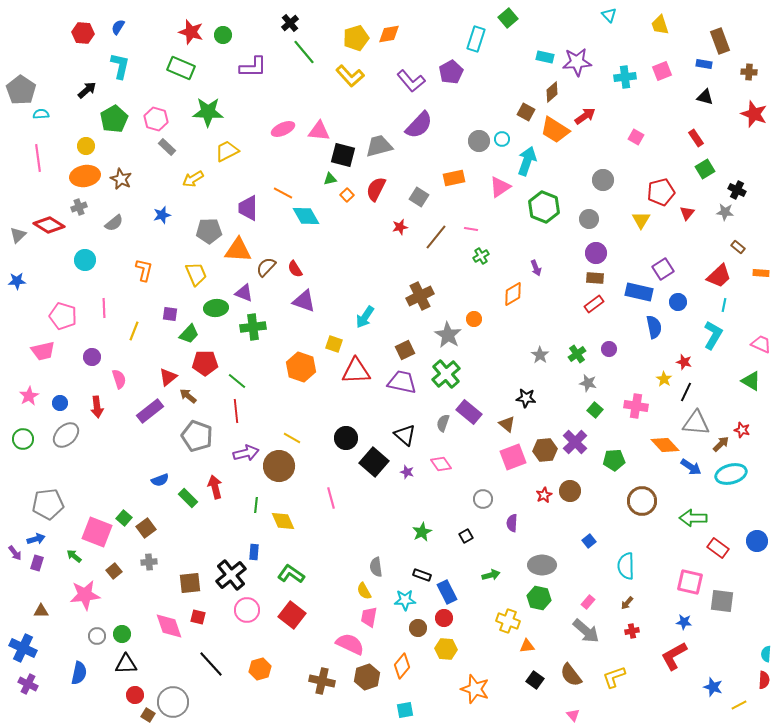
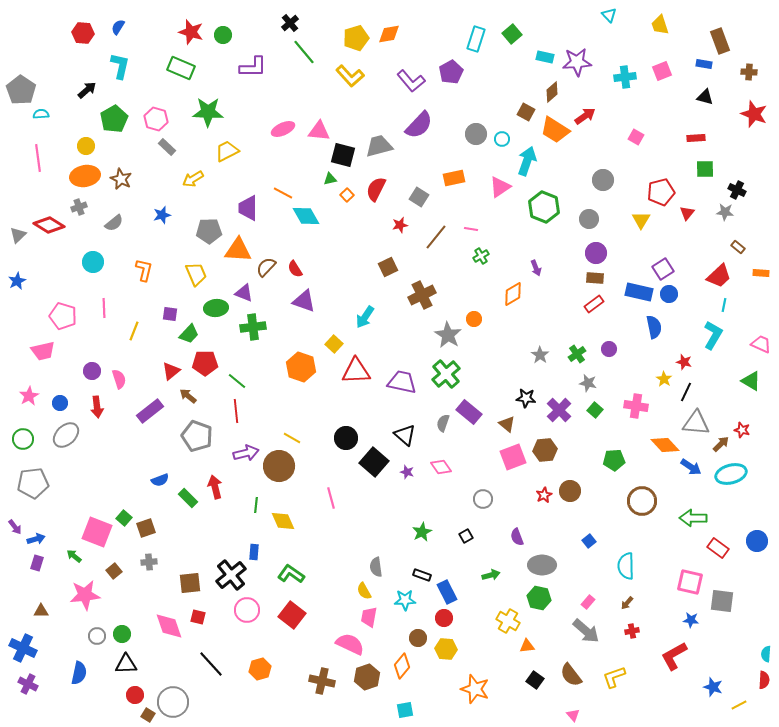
green square at (508, 18): moved 4 px right, 16 px down
red rectangle at (696, 138): rotated 60 degrees counterclockwise
gray circle at (479, 141): moved 3 px left, 7 px up
green square at (705, 169): rotated 30 degrees clockwise
red star at (400, 227): moved 2 px up
cyan circle at (85, 260): moved 8 px right, 2 px down
blue star at (17, 281): rotated 24 degrees counterclockwise
brown cross at (420, 296): moved 2 px right, 1 px up
blue circle at (678, 302): moved 9 px left, 8 px up
yellow square at (334, 344): rotated 24 degrees clockwise
brown square at (405, 350): moved 17 px left, 83 px up
purple circle at (92, 357): moved 14 px down
red triangle at (168, 377): moved 3 px right, 6 px up
purple cross at (575, 442): moved 16 px left, 32 px up
pink diamond at (441, 464): moved 3 px down
gray pentagon at (48, 504): moved 15 px left, 21 px up
purple semicircle at (512, 523): moved 5 px right, 14 px down; rotated 24 degrees counterclockwise
brown square at (146, 528): rotated 18 degrees clockwise
purple arrow at (15, 553): moved 26 px up
yellow cross at (508, 621): rotated 10 degrees clockwise
blue star at (684, 622): moved 7 px right, 2 px up
brown circle at (418, 628): moved 10 px down
